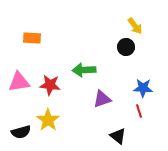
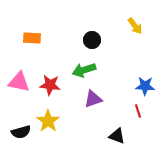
black circle: moved 34 px left, 7 px up
green arrow: rotated 15 degrees counterclockwise
pink triangle: rotated 20 degrees clockwise
blue star: moved 2 px right, 2 px up
purple triangle: moved 9 px left
red line: moved 1 px left
yellow star: moved 1 px down
black triangle: moved 1 px left; rotated 18 degrees counterclockwise
